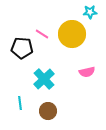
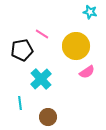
cyan star: rotated 16 degrees clockwise
yellow circle: moved 4 px right, 12 px down
black pentagon: moved 2 px down; rotated 15 degrees counterclockwise
pink semicircle: rotated 21 degrees counterclockwise
cyan cross: moved 3 px left
brown circle: moved 6 px down
